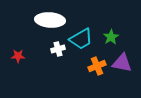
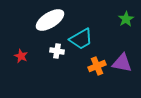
white ellipse: rotated 36 degrees counterclockwise
green star: moved 15 px right, 18 px up
white cross: moved 1 px left, 2 px down; rotated 24 degrees clockwise
red star: moved 3 px right; rotated 24 degrees clockwise
